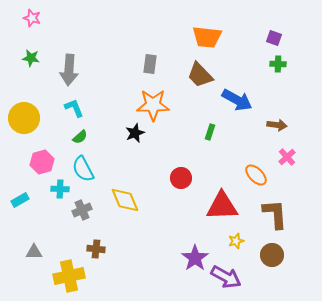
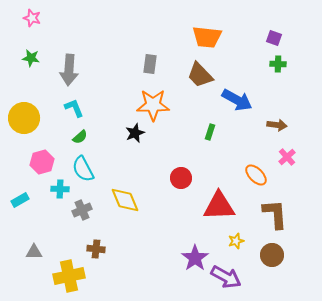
red triangle: moved 3 px left
